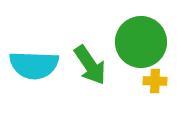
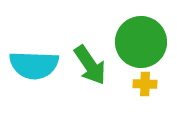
yellow cross: moved 10 px left, 3 px down
